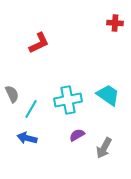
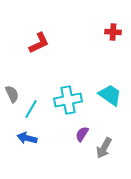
red cross: moved 2 px left, 9 px down
cyan trapezoid: moved 2 px right
purple semicircle: moved 5 px right, 1 px up; rotated 28 degrees counterclockwise
